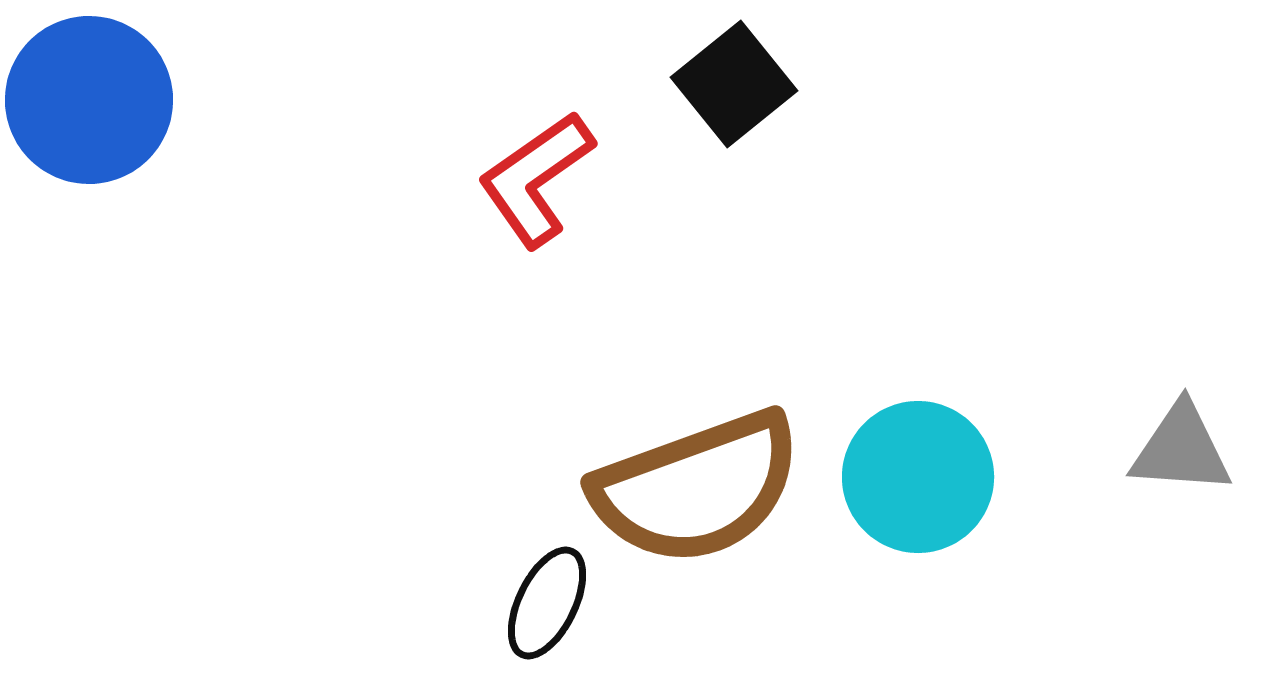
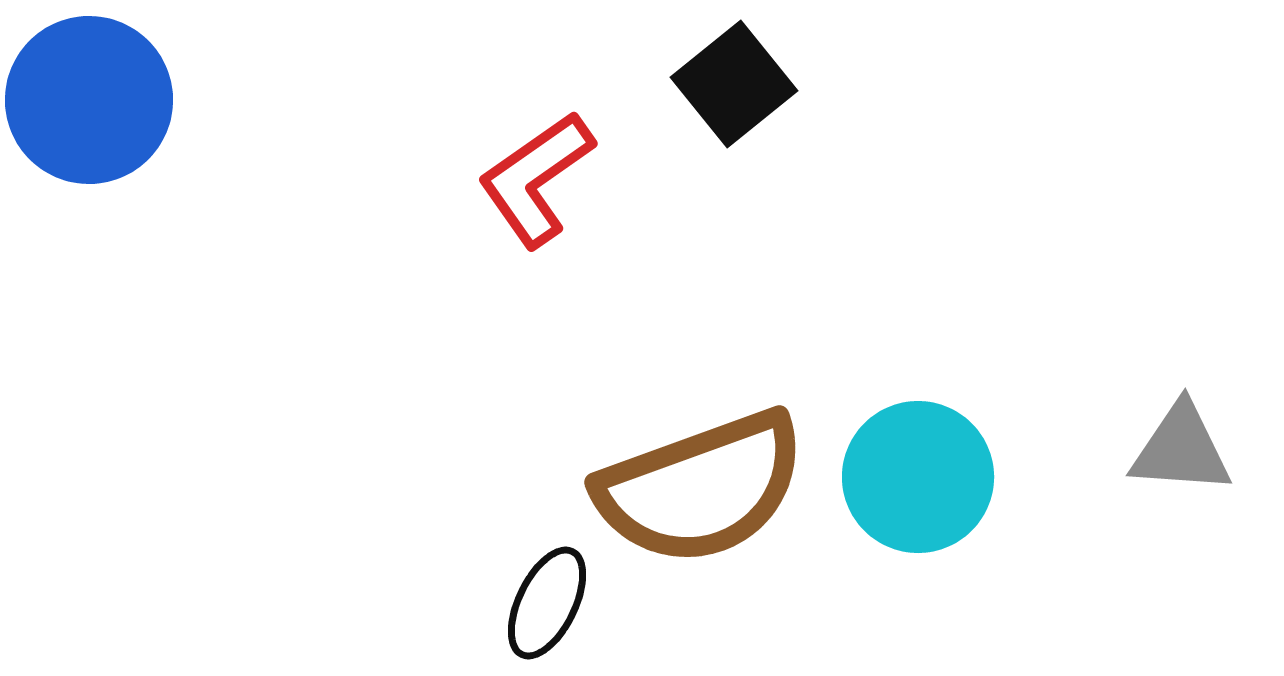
brown semicircle: moved 4 px right
